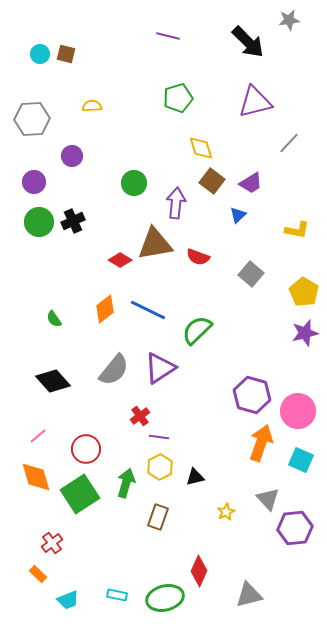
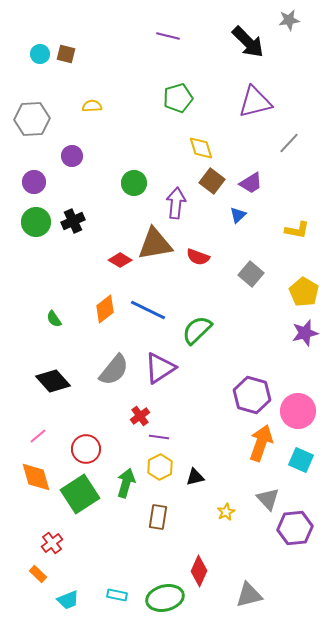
green circle at (39, 222): moved 3 px left
brown rectangle at (158, 517): rotated 10 degrees counterclockwise
